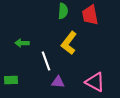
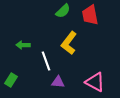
green semicircle: rotated 42 degrees clockwise
green arrow: moved 1 px right, 2 px down
green rectangle: rotated 56 degrees counterclockwise
